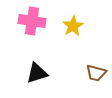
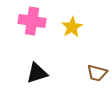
yellow star: moved 1 px left, 1 px down
brown trapezoid: moved 1 px right
